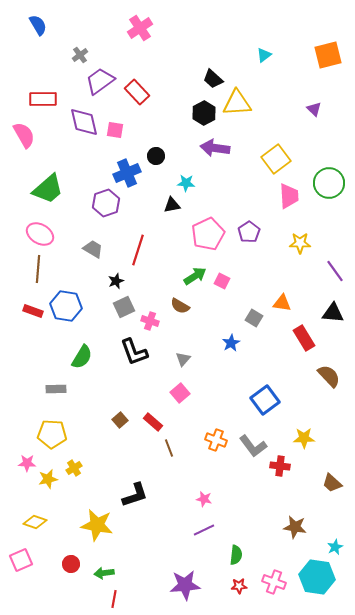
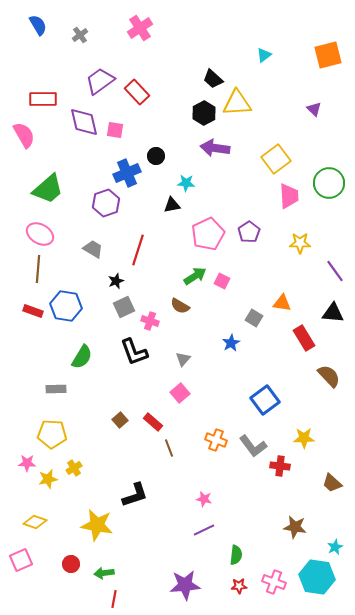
gray cross at (80, 55): moved 20 px up
